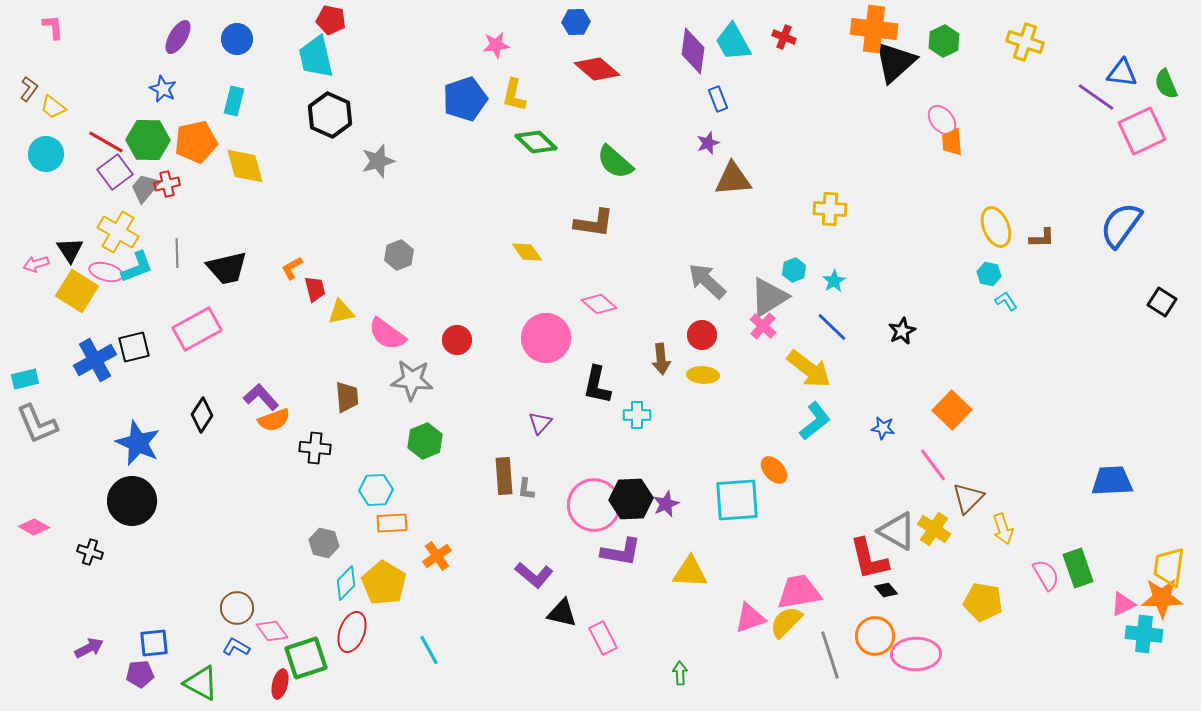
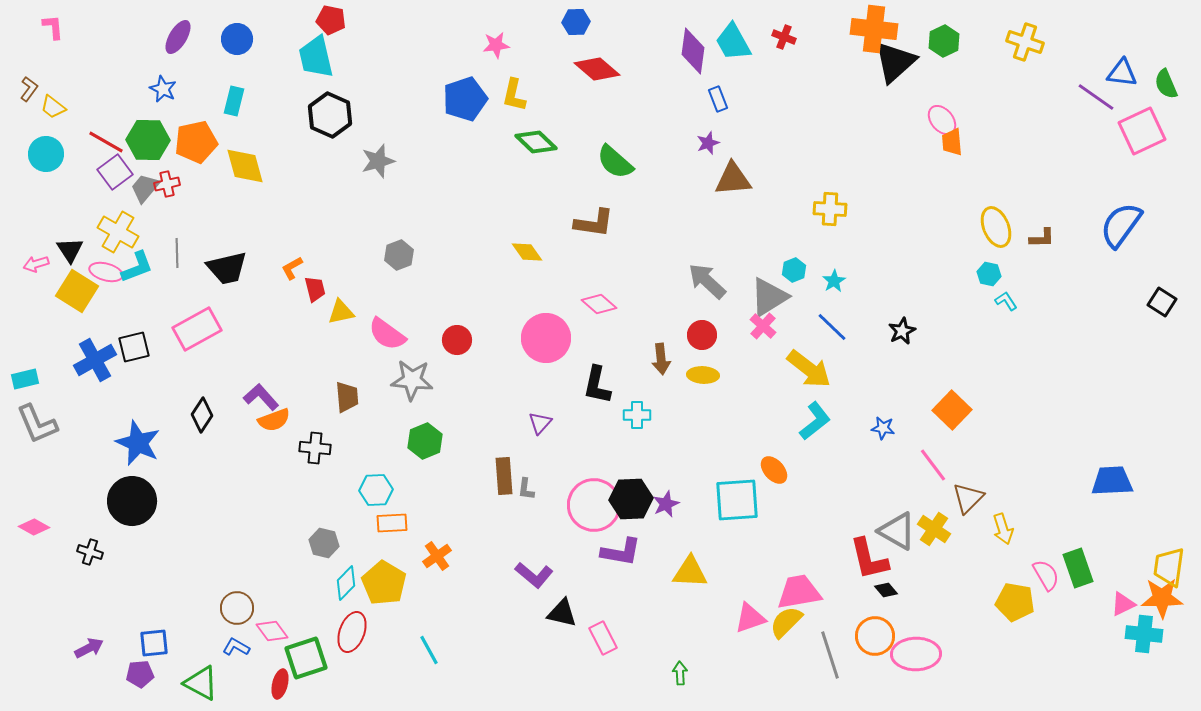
yellow pentagon at (983, 602): moved 32 px right
